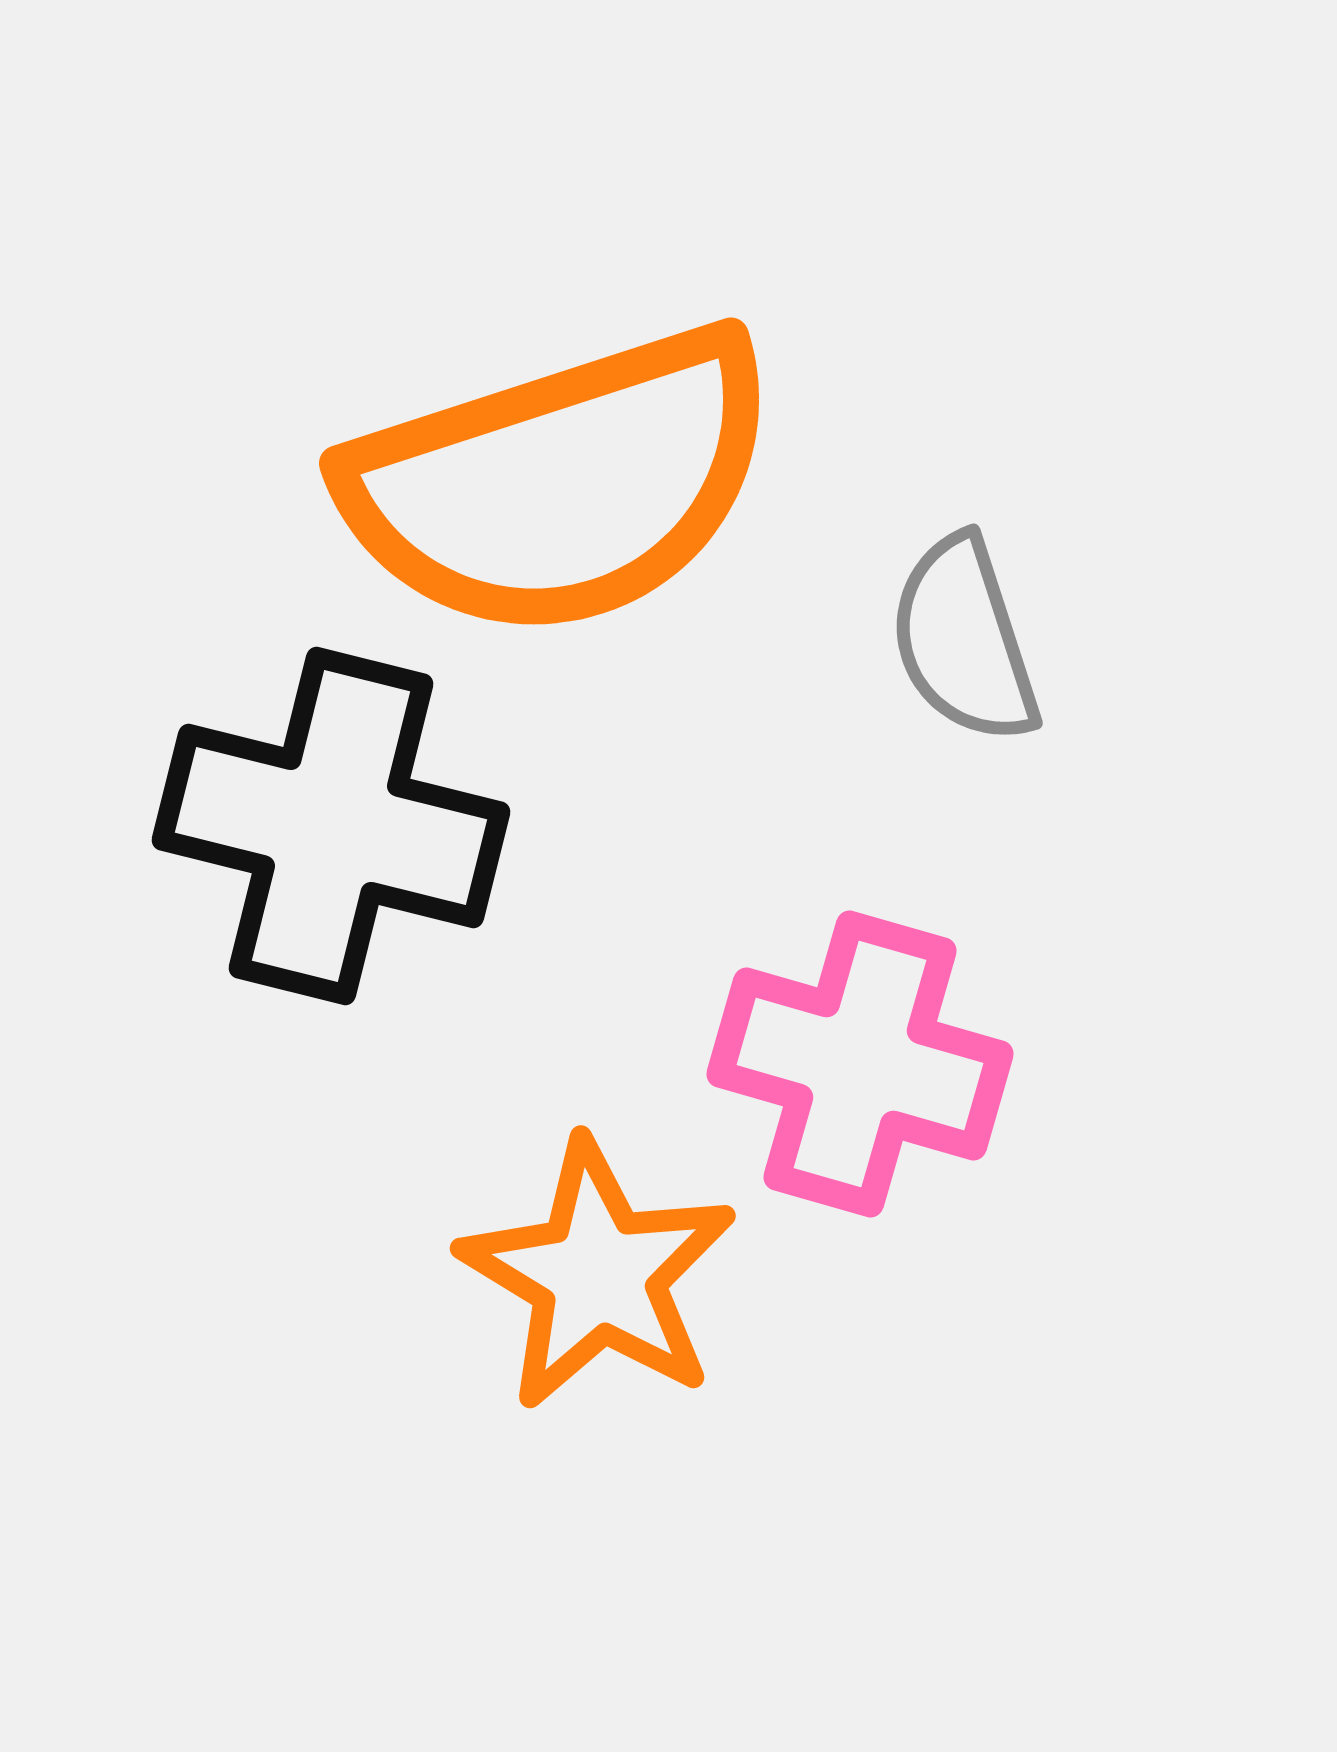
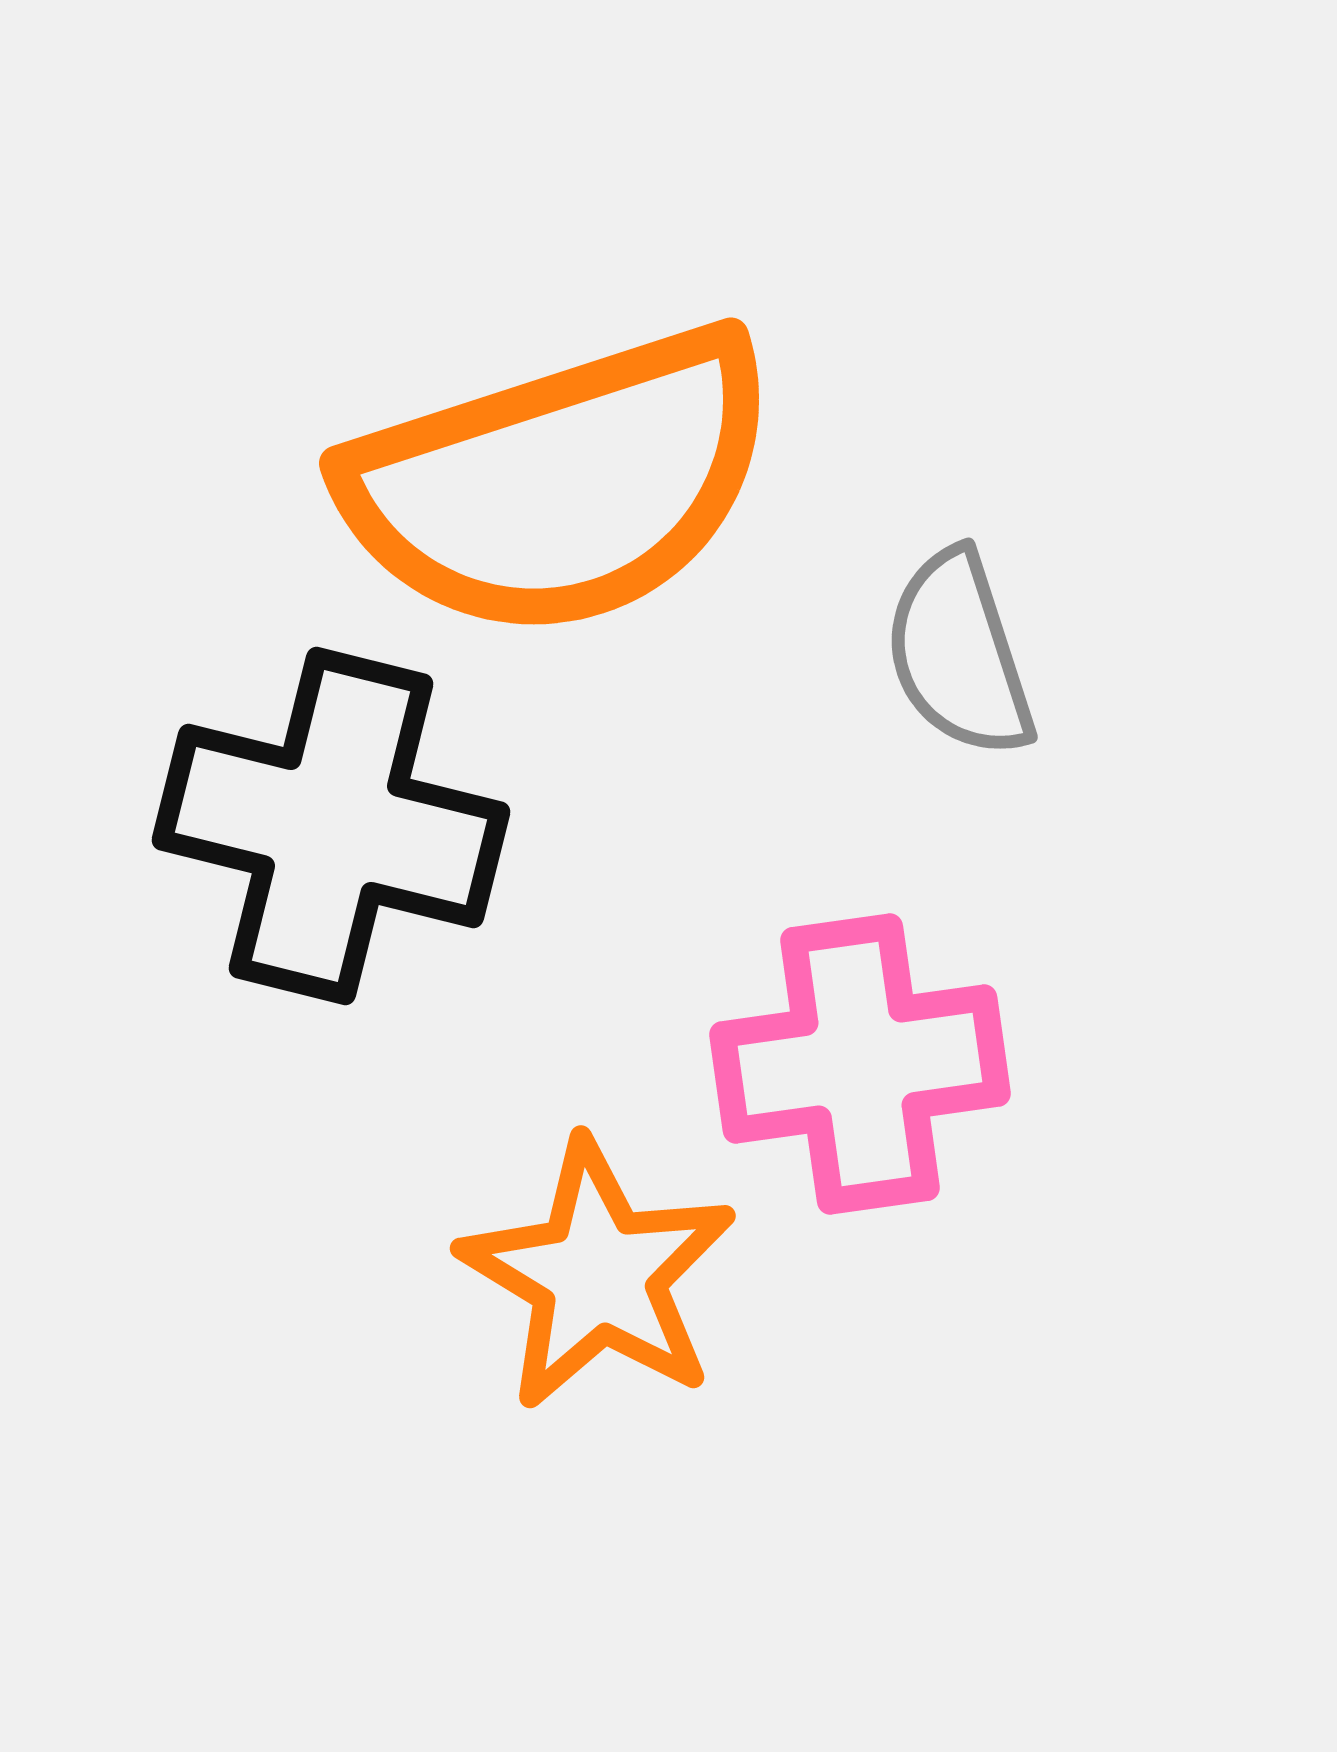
gray semicircle: moved 5 px left, 14 px down
pink cross: rotated 24 degrees counterclockwise
